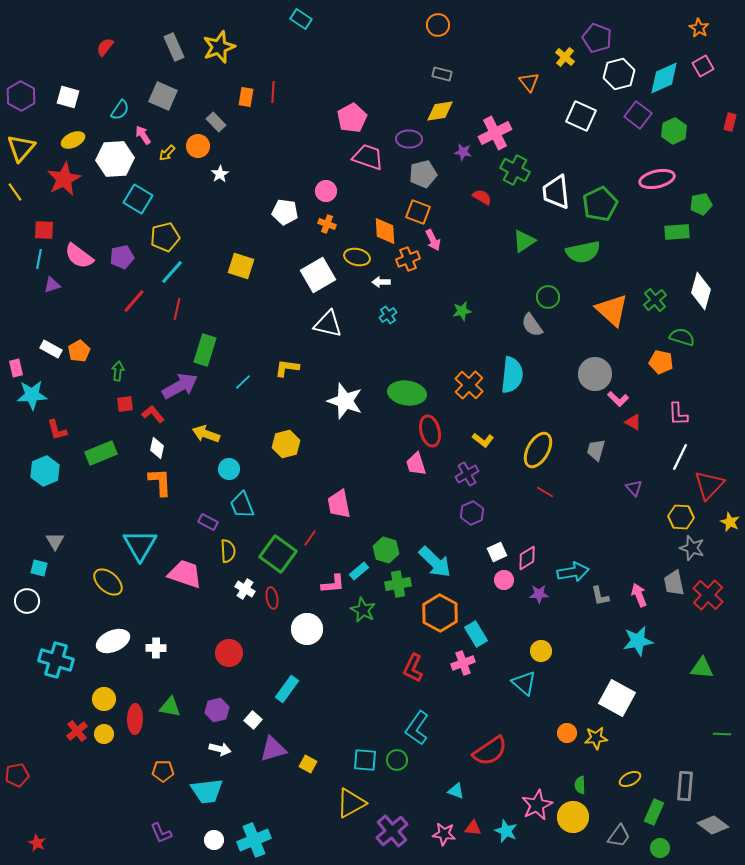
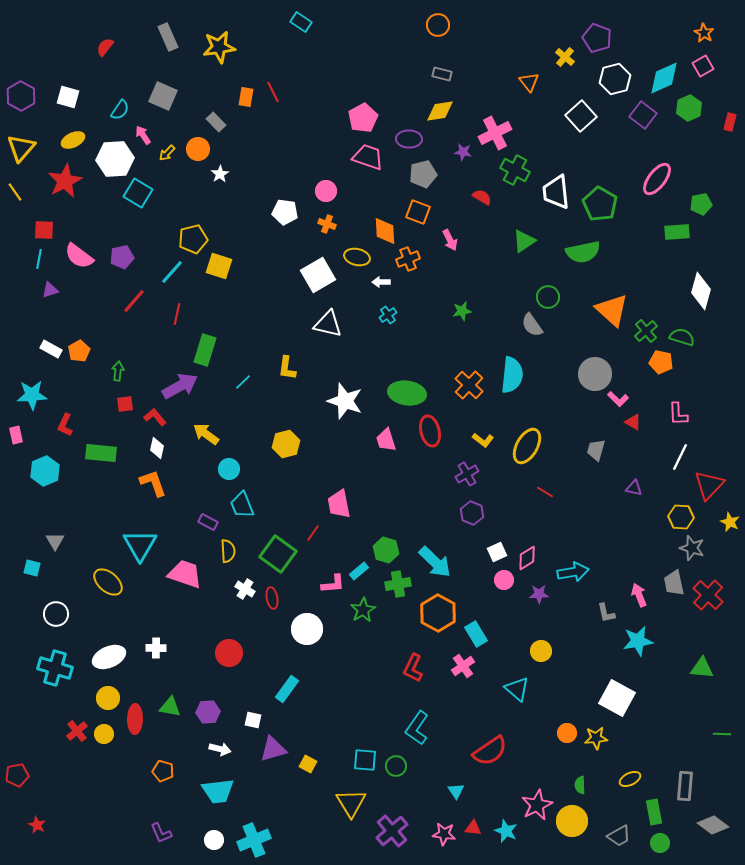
cyan rectangle at (301, 19): moved 3 px down
orange star at (699, 28): moved 5 px right, 5 px down
gray rectangle at (174, 47): moved 6 px left, 10 px up
yellow star at (219, 47): rotated 12 degrees clockwise
white hexagon at (619, 74): moved 4 px left, 5 px down
red line at (273, 92): rotated 30 degrees counterclockwise
purple square at (638, 115): moved 5 px right
white square at (581, 116): rotated 24 degrees clockwise
pink pentagon at (352, 118): moved 11 px right
green hexagon at (674, 131): moved 15 px right, 23 px up
orange circle at (198, 146): moved 3 px down
red star at (64, 179): moved 1 px right, 2 px down
pink ellipse at (657, 179): rotated 40 degrees counterclockwise
cyan square at (138, 199): moved 6 px up
green pentagon at (600, 204): rotated 16 degrees counterclockwise
yellow pentagon at (165, 237): moved 28 px right, 2 px down
pink arrow at (433, 240): moved 17 px right
yellow square at (241, 266): moved 22 px left
purple triangle at (52, 285): moved 2 px left, 5 px down
green cross at (655, 300): moved 9 px left, 31 px down
red line at (177, 309): moved 5 px down
pink rectangle at (16, 368): moved 67 px down
yellow L-shape at (287, 368): rotated 90 degrees counterclockwise
red L-shape at (153, 414): moved 2 px right, 3 px down
red L-shape at (57, 430): moved 8 px right, 5 px up; rotated 40 degrees clockwise
yellow arrow at (206, 434): rotated 16 degrees clockwise
yellow ellipse at (538, 450): moved 11 px left, 4 px up
green rectangle at (101, 453): rotated 28 degrees clockwise
pink trapezoid at (416, 464): moved 30 px left, 24 px up
orange L-shape at (160, 482): moved 7 px left, 1 px down; rotated 16 degrees counterclockwise
purple triangle at (634, 488): rotated 36 degrees counterclockwise
purple hexagon at (472, 513): rotated 15 degrees counterclockwise
red line at (310, 538): moved 3 px right, 5 px up
cyan square at (39, 568): moved 7 px left
gray L-shape at (600, 596): moved 6 px right, 17 px down
white circle at (27, 601): moved 29 px right, 13 px down
green star at (363, 610): rotated 15 degrees clockwise
orange hexagon at (440, 613): moved 2 px left
white ellipse at (113, 641): moved 4 px left, 16 px down
cyan cross at (56, 660): moved 1 px left, 8 px down
pink cross at (463, 663): moved 3 px down; rotated 15 degrees counterclockwise
cyan triangle at (524, 683): moved 7 px left, 6 px down
yellow circle at (104, 699): moved 4 px right, 1 px up
purple hexagon at (217, 710): moved 9 px left, 2 px down; rotated 10 degrees clockwise
white square at (253, 720): rotated 30 degrees counterclockwise
green circle at (397, 760): moved 1 px left, 6 px down
orange pentagon at (163, 771): rotated 15 degrees clockwise
cyan trapezoid at (207, 791): moved 11 px right
cyan triangle at (456, 791): rotated 36 degrees clockwise
yellow triangle at (351, 803): rotated 32 degrees counterclockwise
green rectangle at (654, 812): rotated 35 degrees counterclockwise
yellow circle at (573, 817): moved 1 px left, 4 px down
gray trapezoid at (619, 836): rotated 25 degrees clockwise
red star at (37, 843): moved 18 px up
green circle at (660, 848): moved 5 px up
